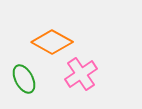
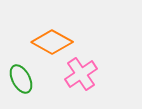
green ellipse: moved 3 px left
